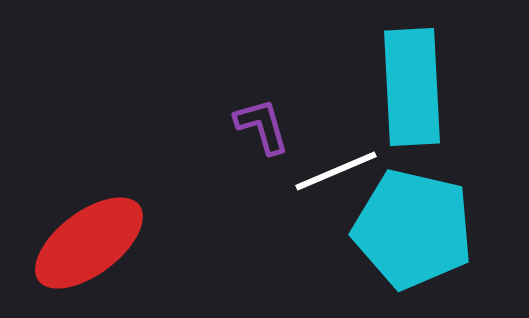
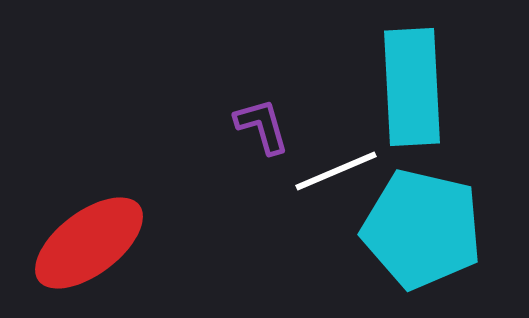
cyan pentagon: moved 9 px right
